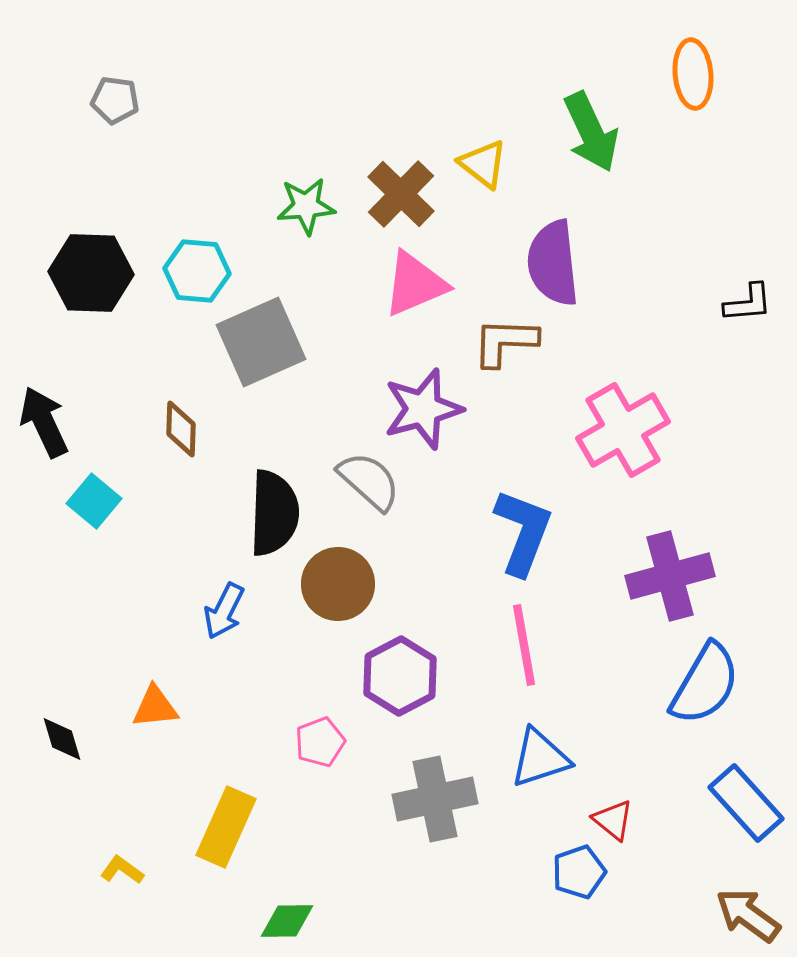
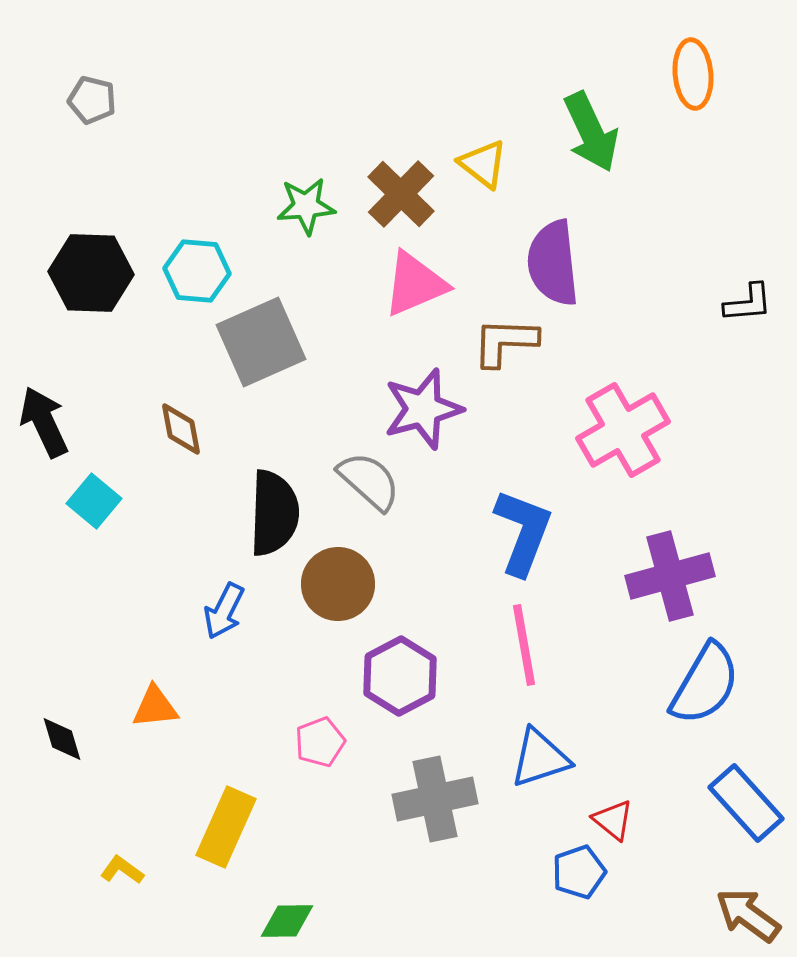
gray pentagon: moved 23 px left; rotated 6 degrees clockwise
brown diamond: rotated 12 degrees counterclockwise
